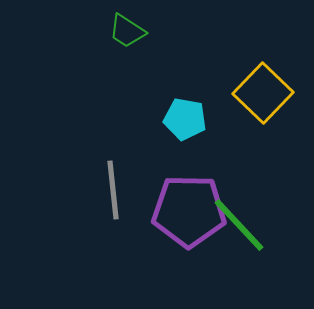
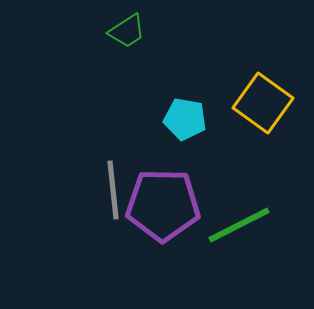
green trapezoid: rotated 66 degrees counterclockwise
yellow square: moved 10 px down; rotated 8 degrees counterclockwise
purple pentagon: moved 26 px left, 6 px up
green line: rotated 74 degrees counterclockwise
